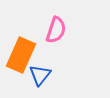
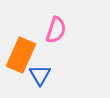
blue triangle: rotated 10 degrees counterclockwise
